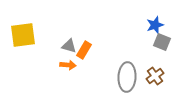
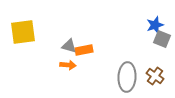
yellow square: moved 3 px up
gray square: moved 3 px up
orange rectangle: rotated 48 degrees clockwise
brown cross: rotated 18 degrees counterclockwise
